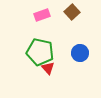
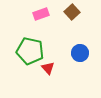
pink rectangle: moved 1 px left, 1 px up
green pentagon: moved 10 px left, 1 px up
